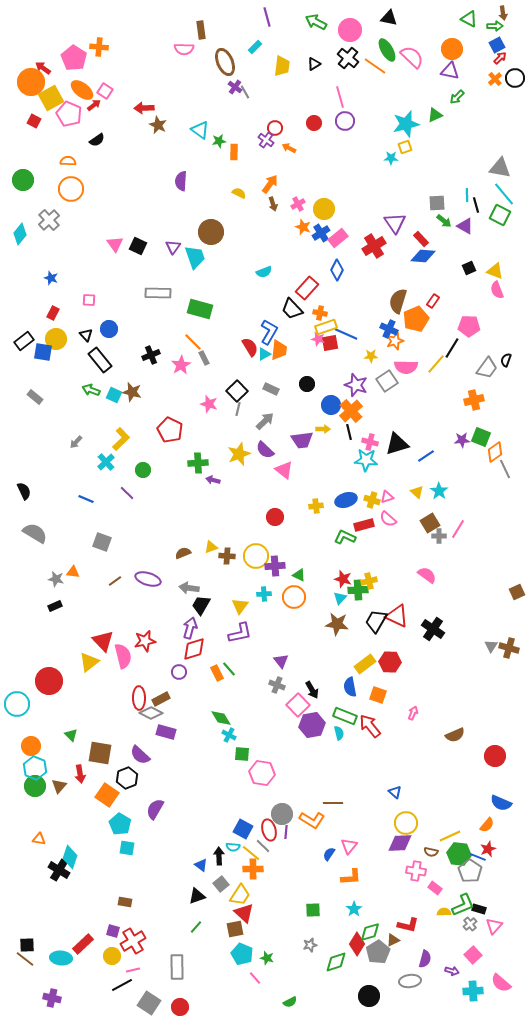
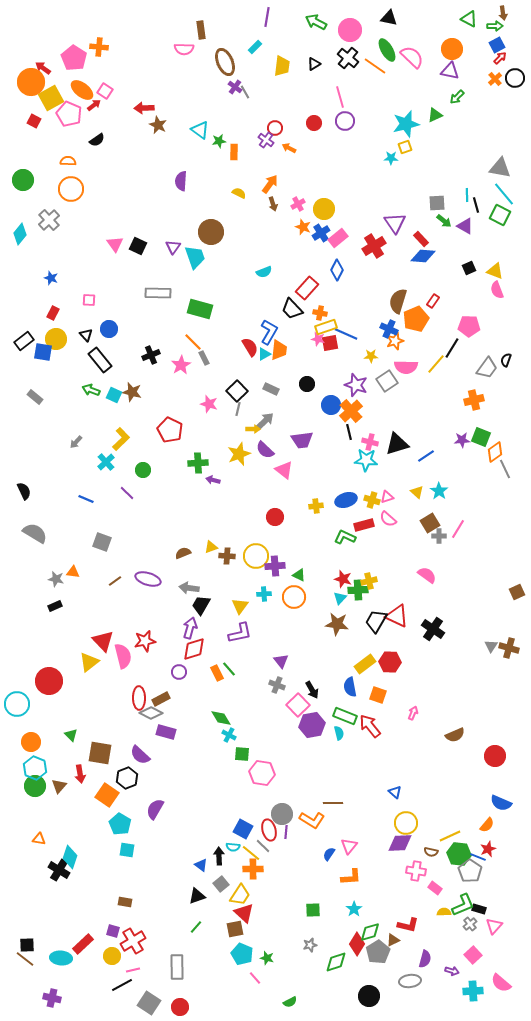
purple line at (267, 17): rotated 24 degrees clockwise
yellow arrow at (323, 429): moved 70 px left
orange circle at (31, 746): moved 4 px up
cyan square at (127, 848): moved 2 px down
